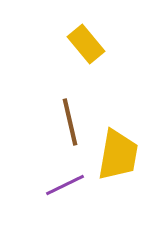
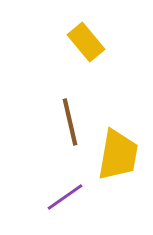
yellow rectangle: moved 2 px up
purple line: moved 12 px down; rotated 9 degrees counterclockwise
